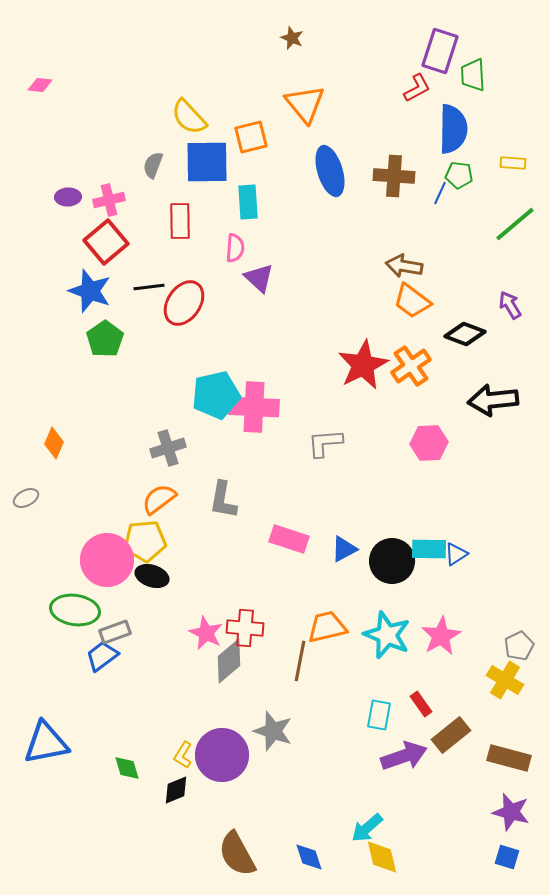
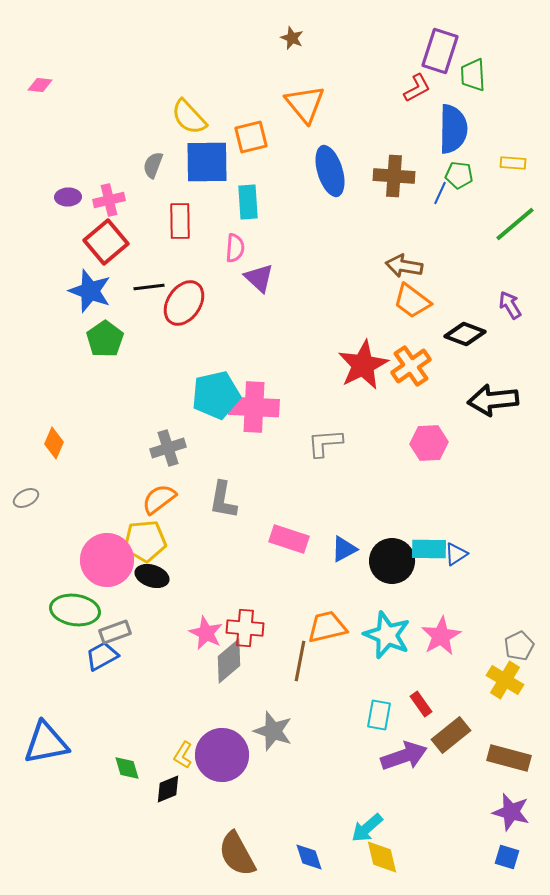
blue trapezoid at (102, 656): rotated 8 degrees clockwise
black diamond at (176, 790): moved 8 px left, 1 px up
